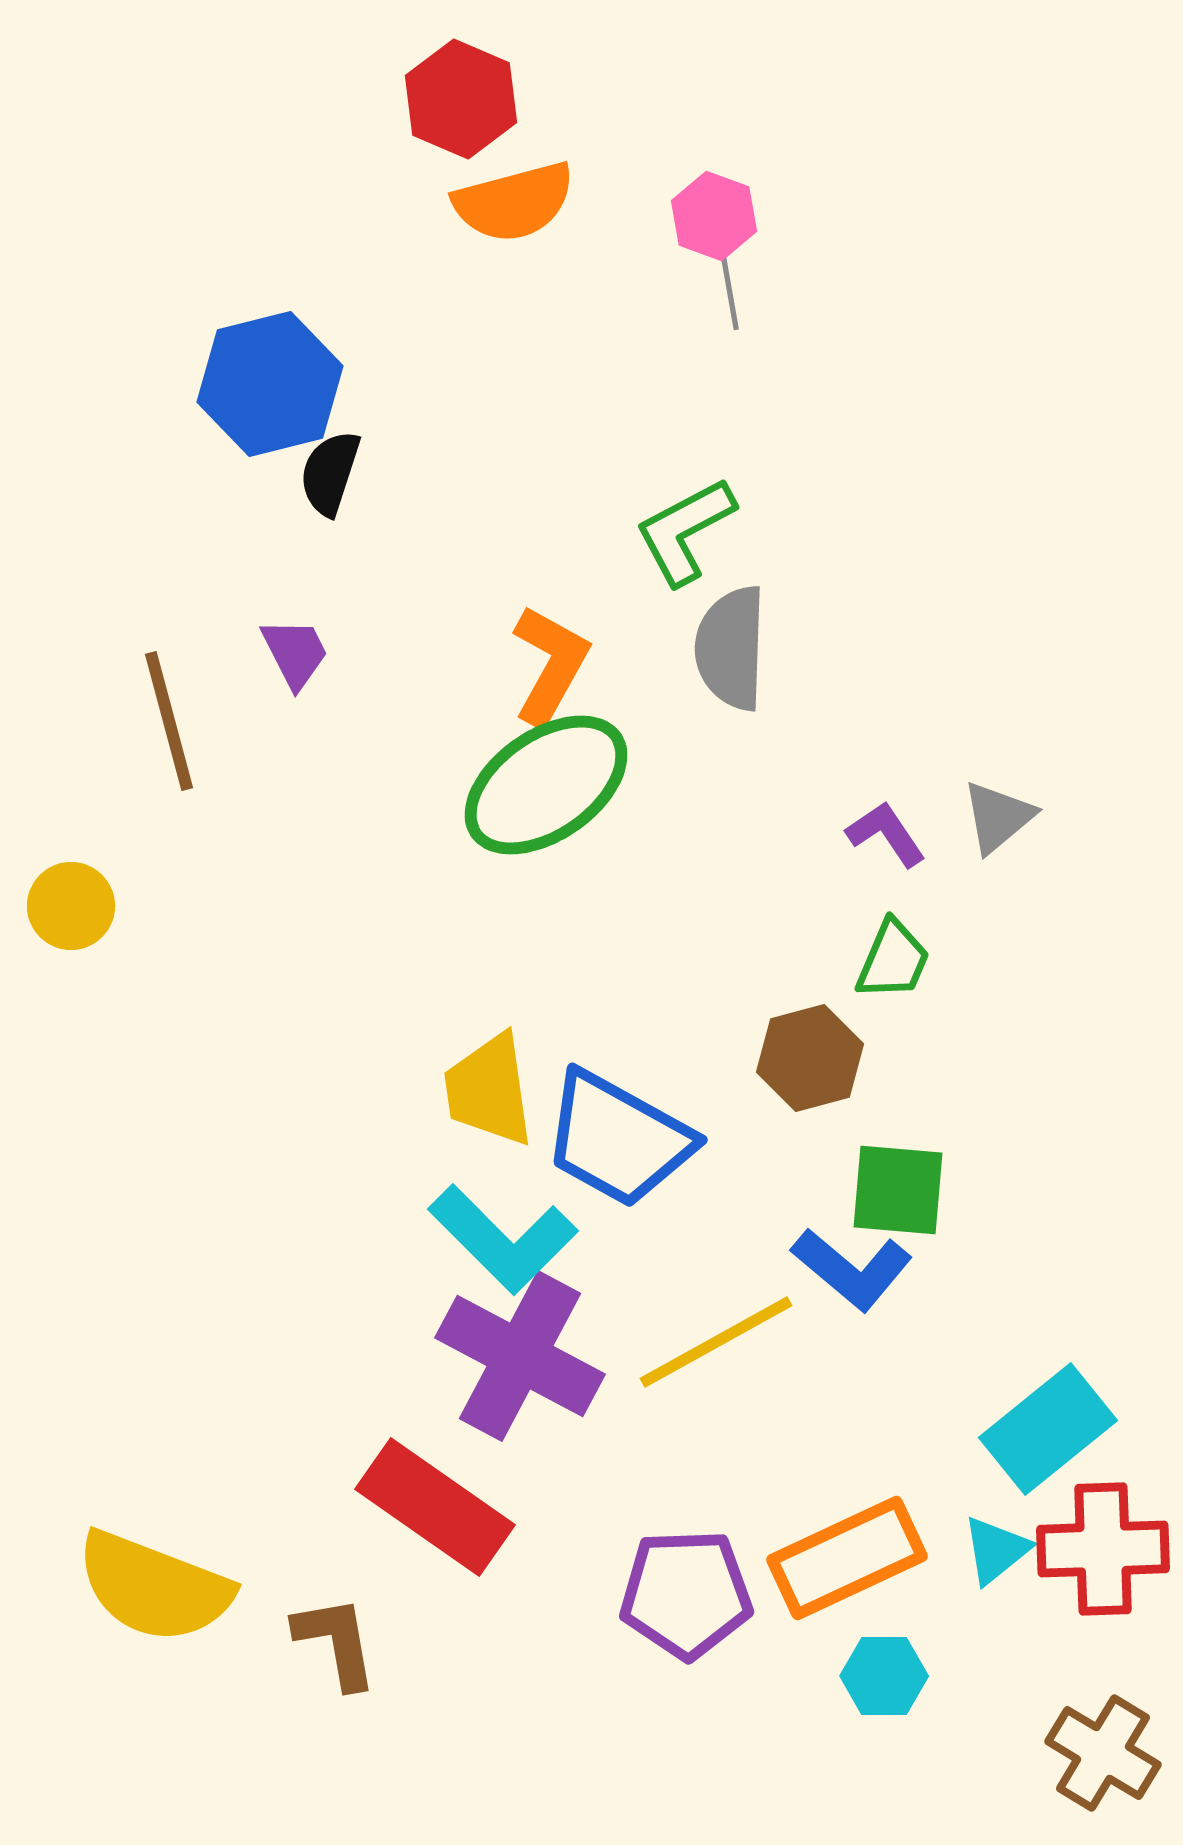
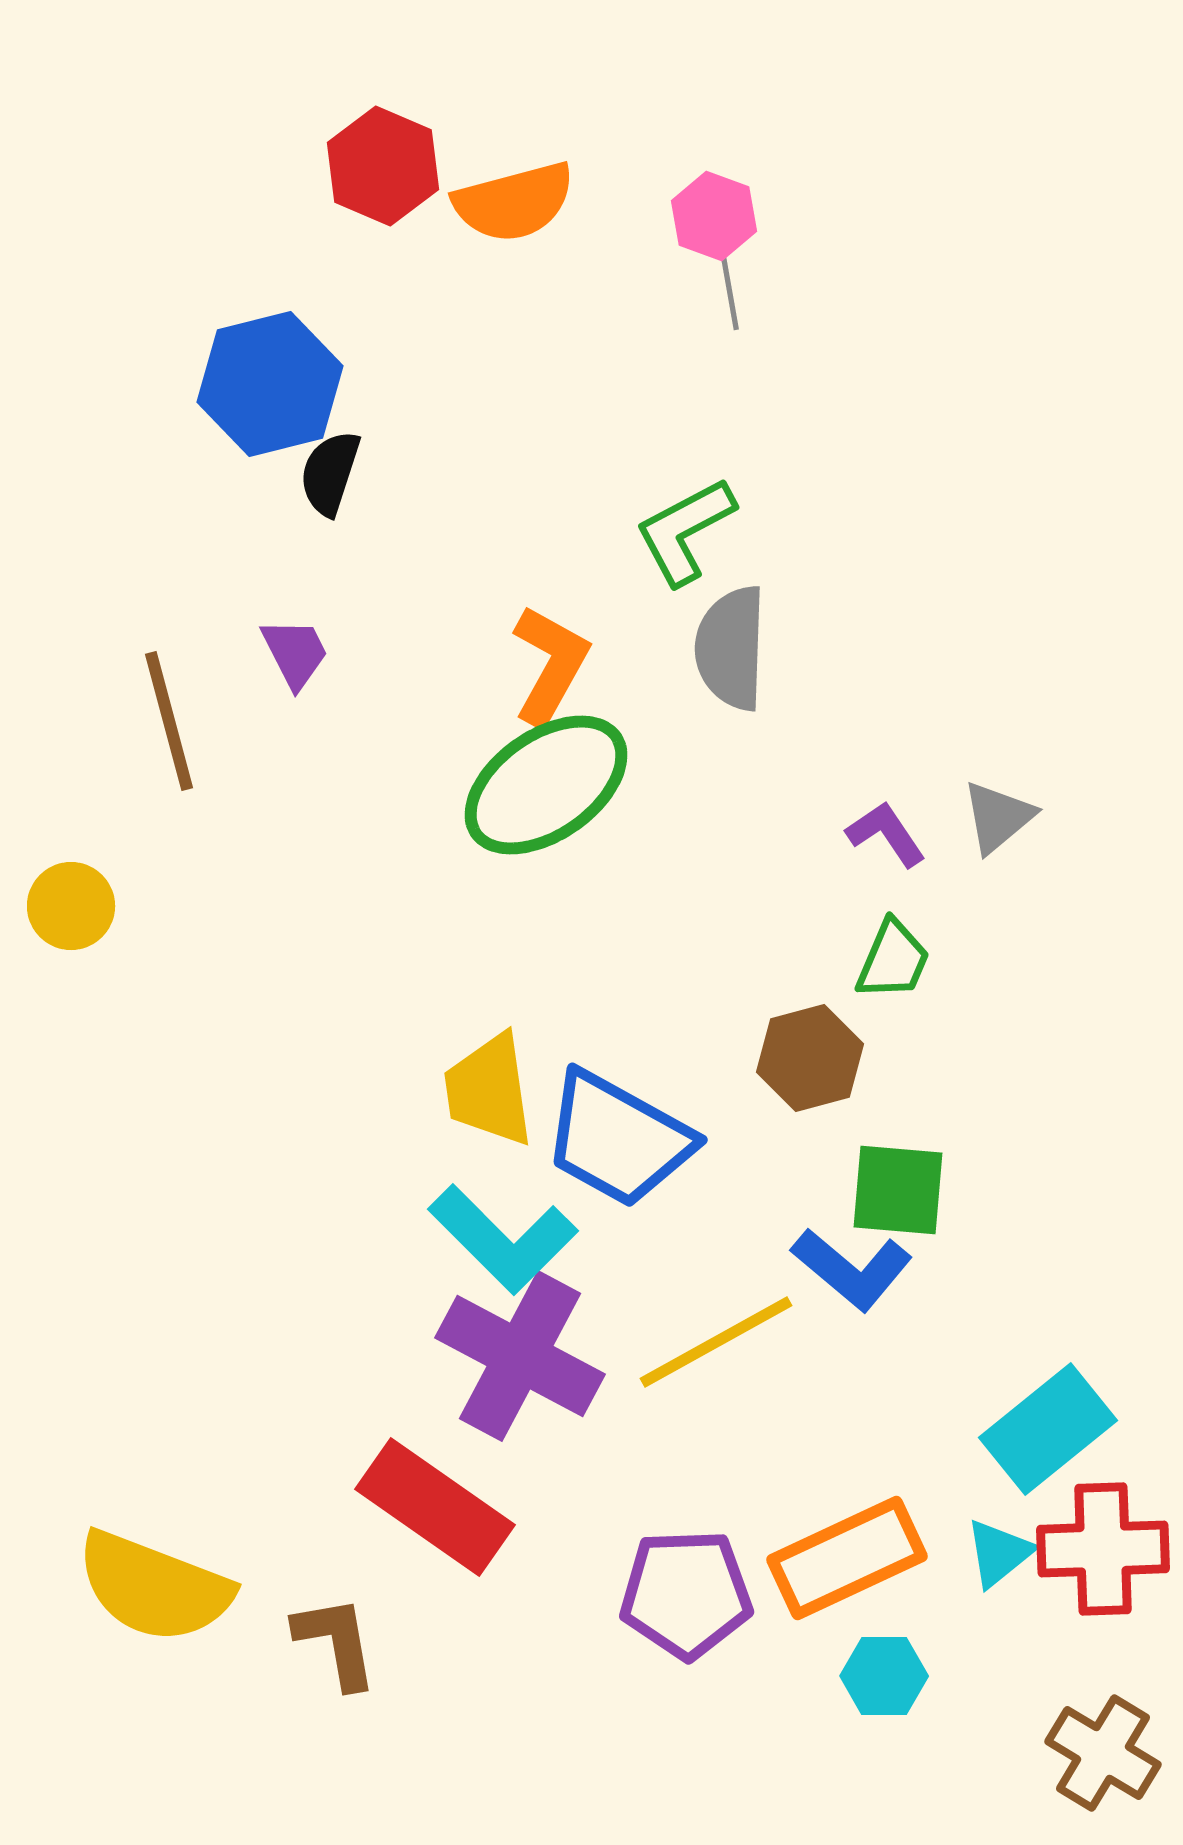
red hexagon: moved 78 px left, 67 px down
cyan triangle: moved 3 px right, 3 px down
